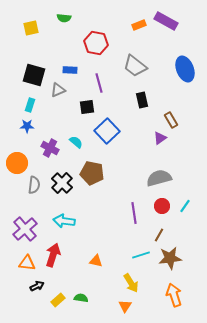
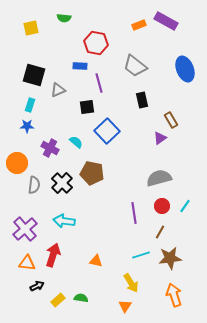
blue rectangle at (70, 70): moved 10 px right, 4 px up
brown line at (159, 235): moved 1 px right, 3 px up
